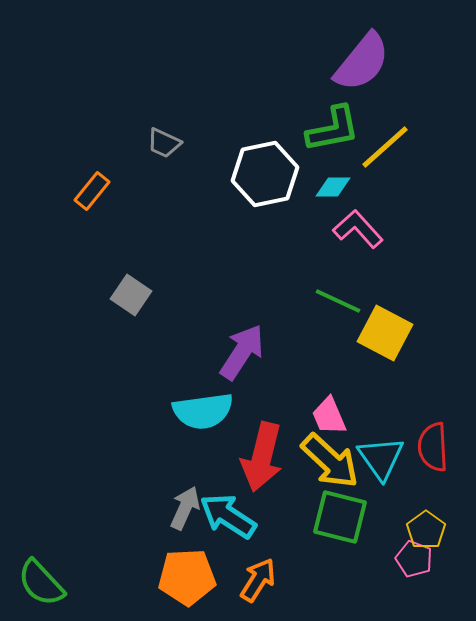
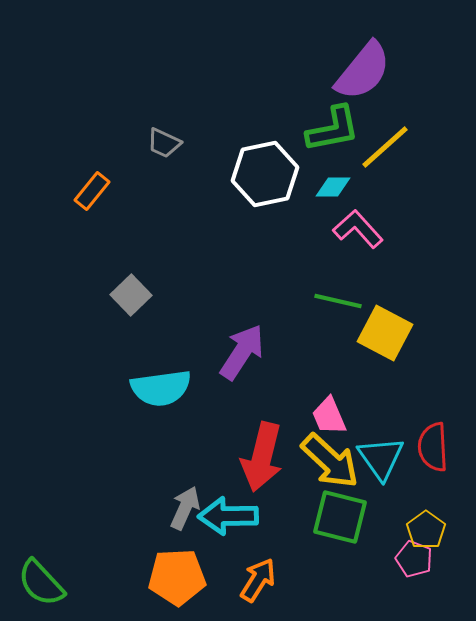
purple semicircle: moved 1 px right, 9 px down
gray square: rotated 12 degrees clockwise
green line: rotated 12 degrees counterclockwise
cyan semicircle: moved 42 px left, 23 px up
cyan arrow: rotated 34 degrees counterclockwise
orange pentagon: moved 10 px left
